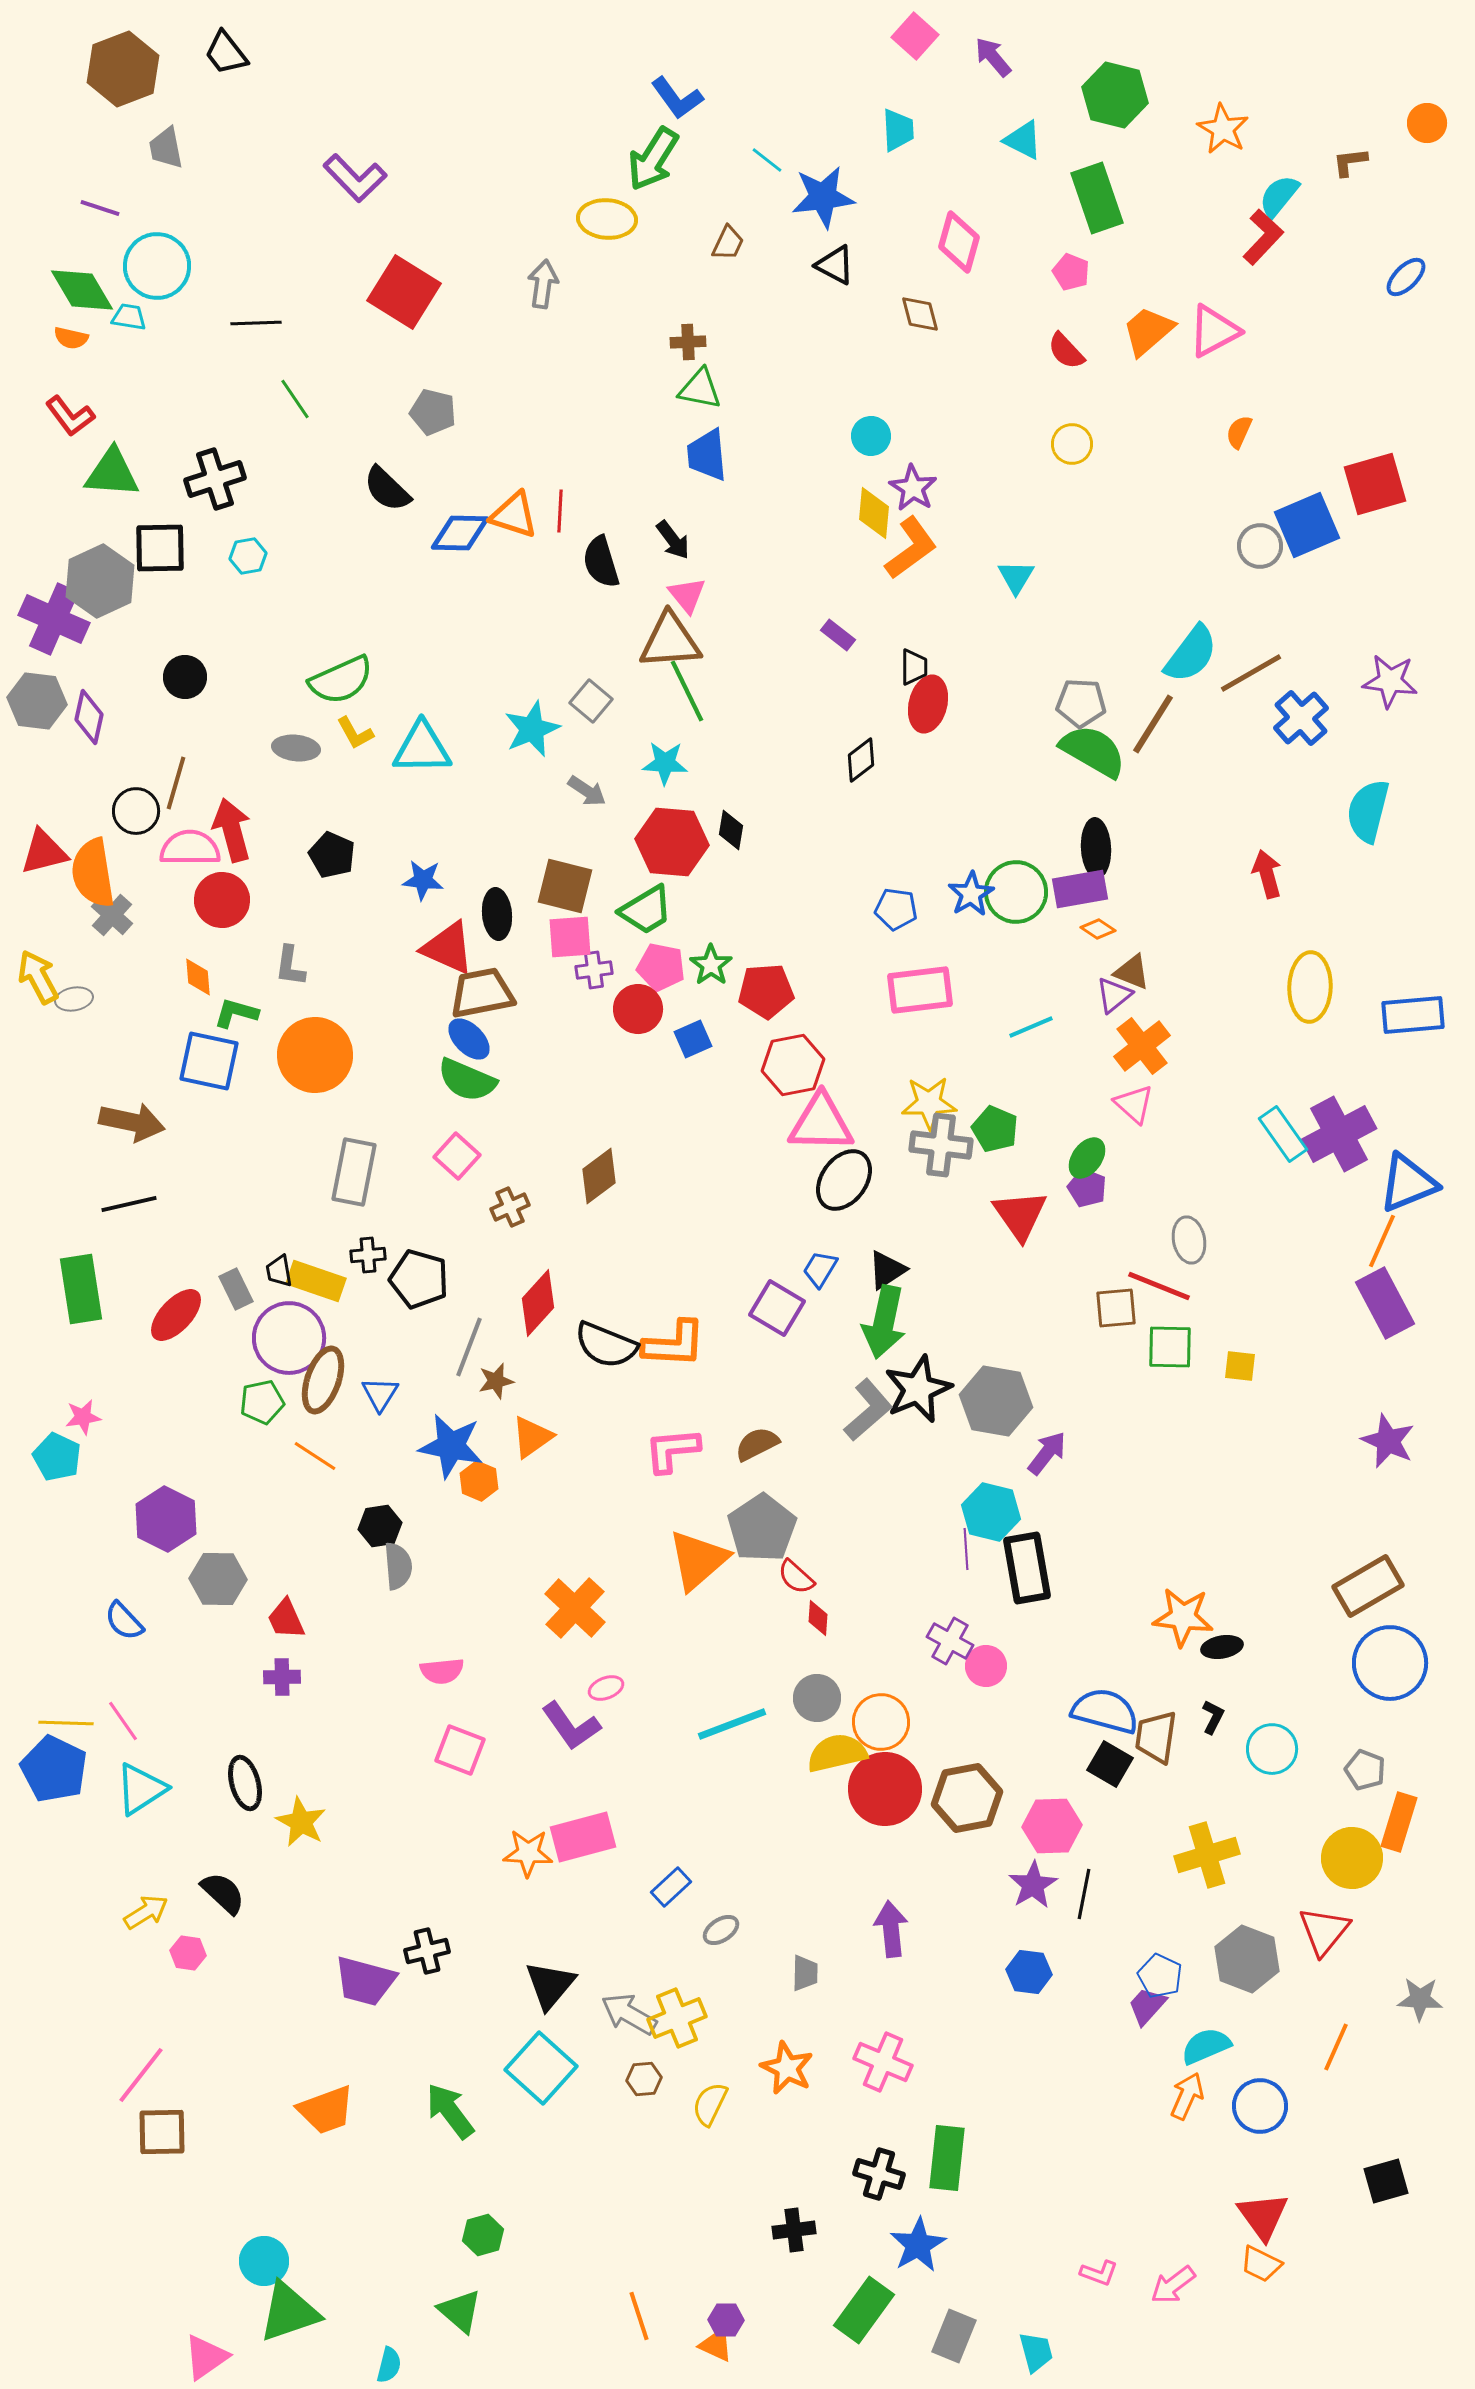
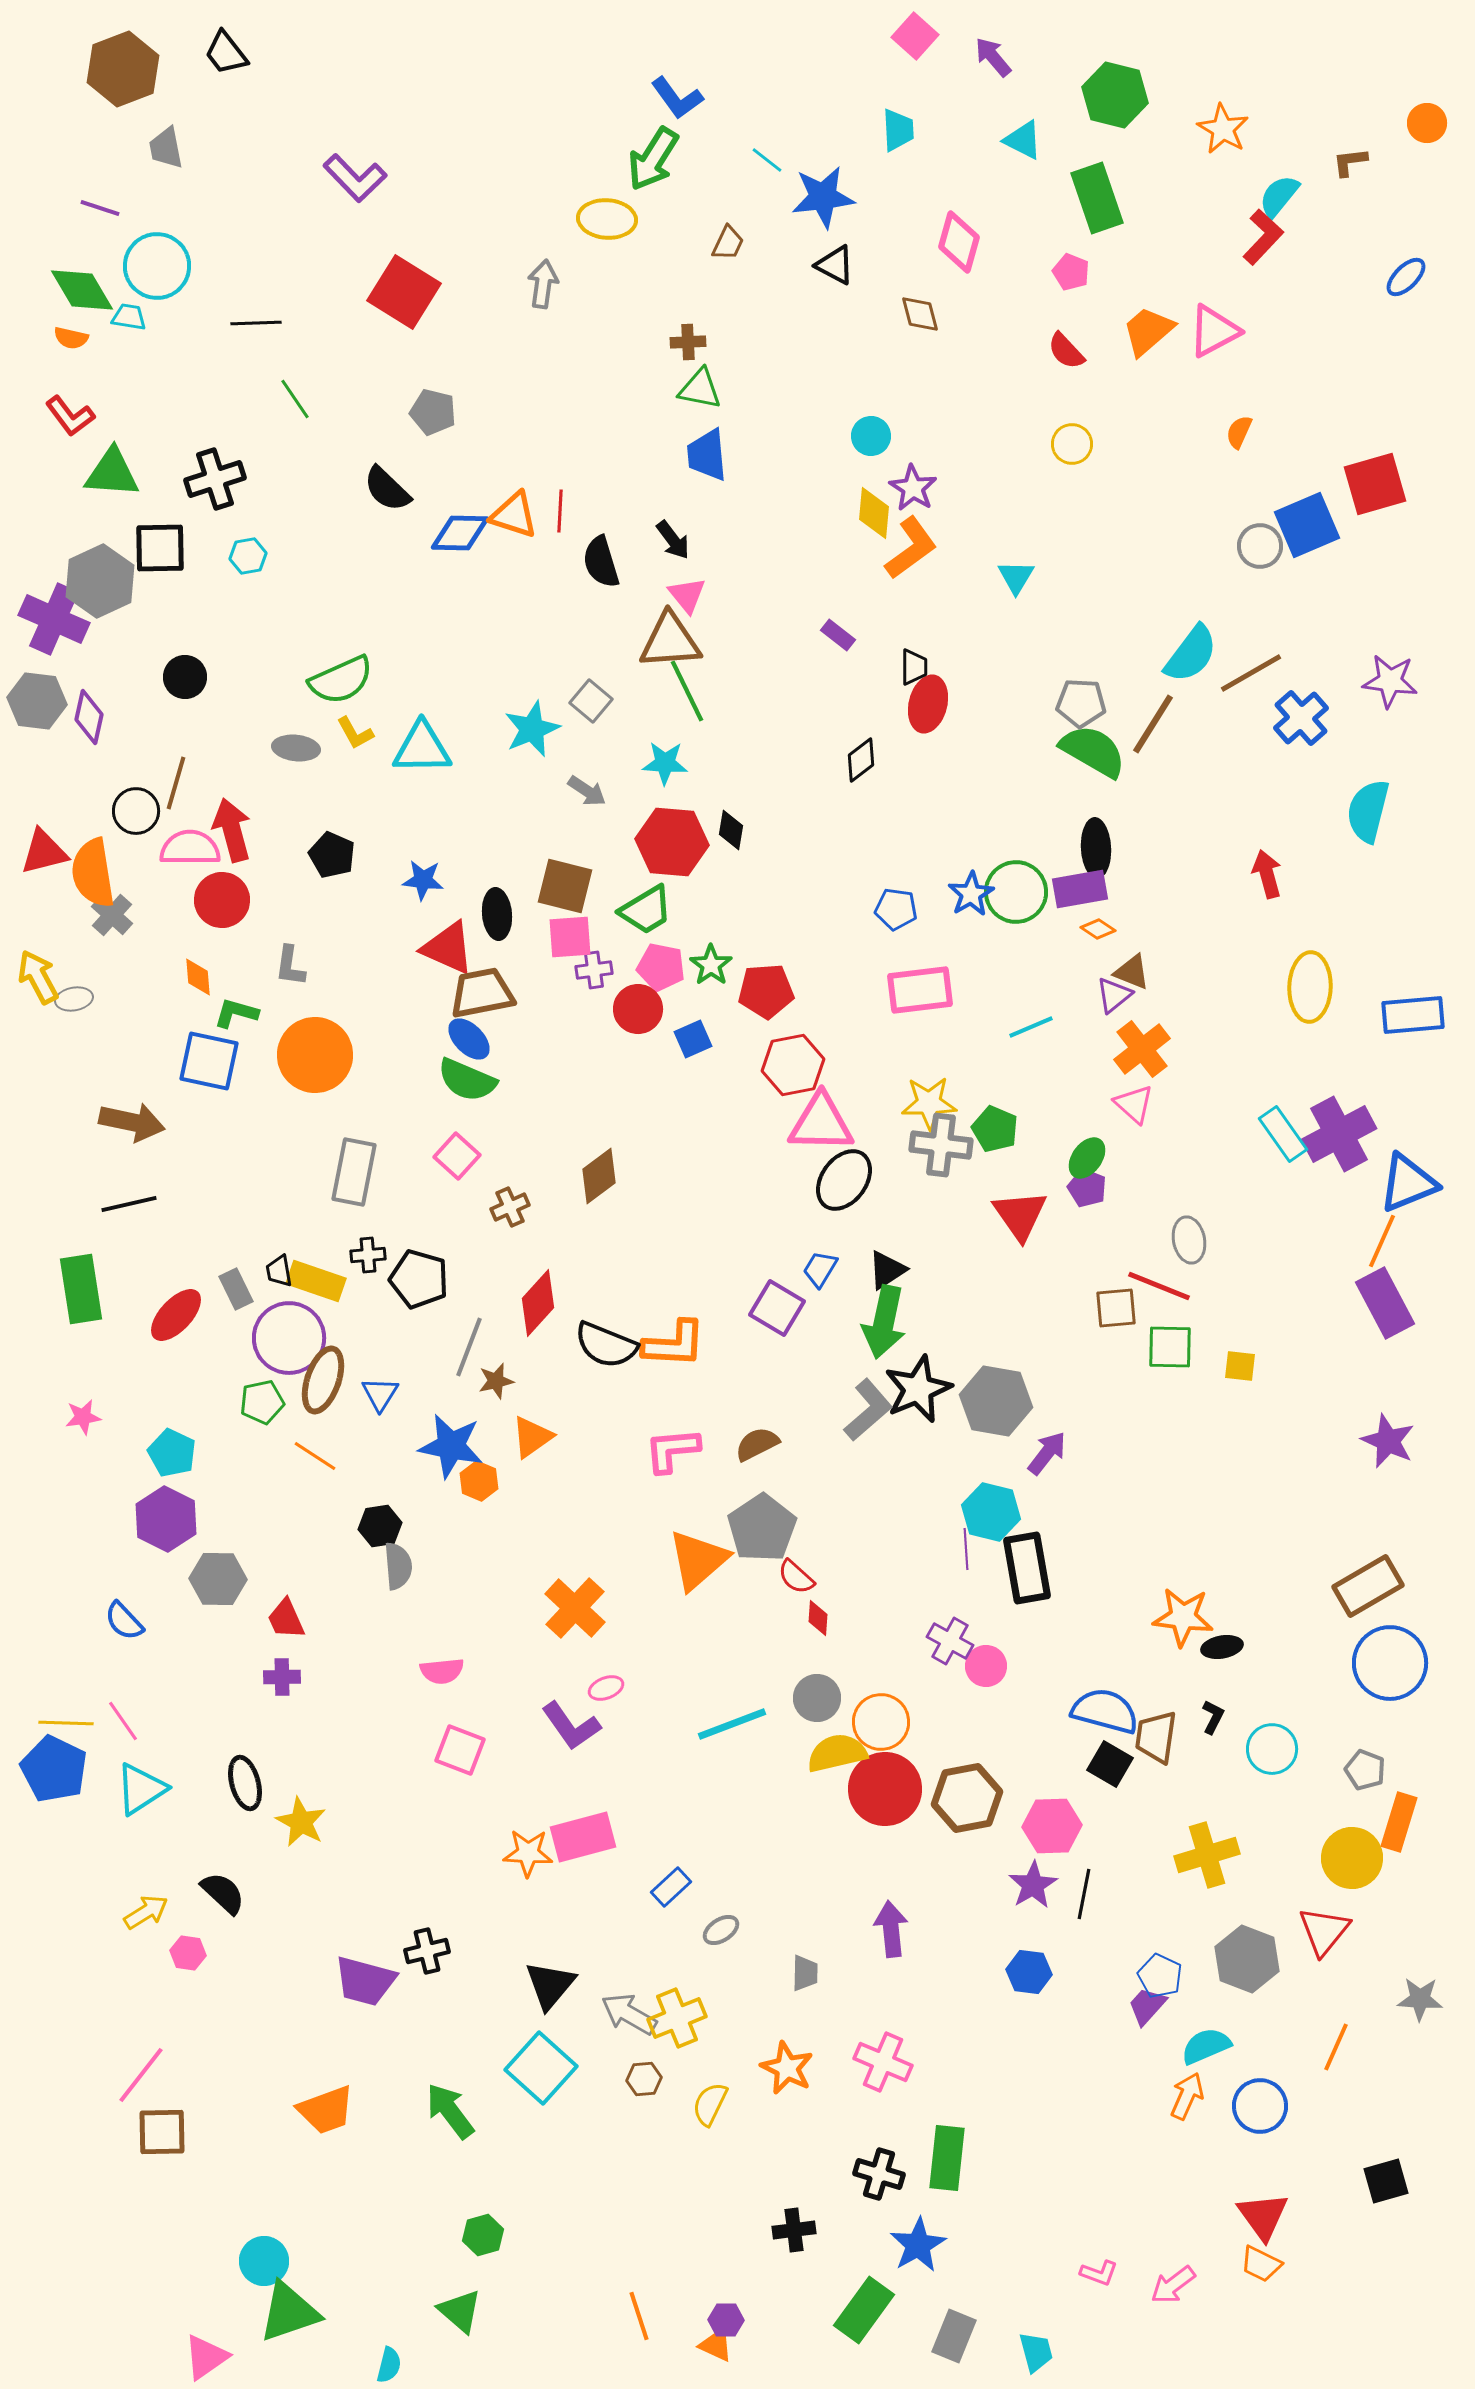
orange cross at (1142, 1046): moved 3 px down
cyan pentagon at (57, 1457): moved 115 px right, 4 px up
